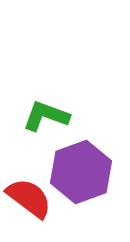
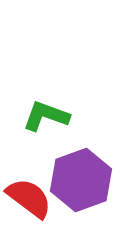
purple hexagon: moved 8 px down
